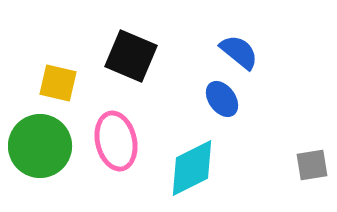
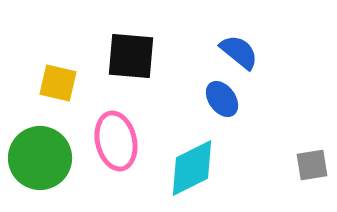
black square: rotated 18 degrees counterclockwise
green circle: moved 12 px down
